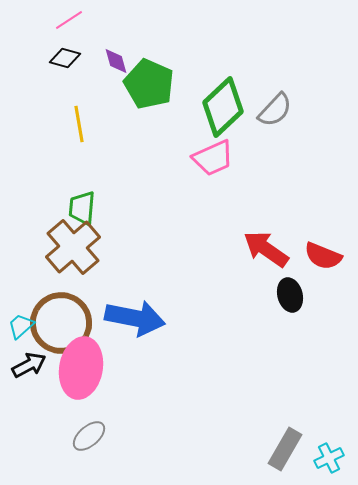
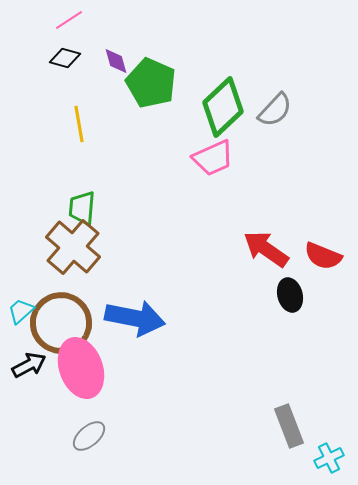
green pentagon: moved 2 px right, 1 px up
brown cross: rotated 8 degrees counterclockwise
cyan trapezoid: moved 15 px up
pink ellipse: rotated 30 degrees counterclockwise
gray rectangle: moved 4 px right, 23 px up; rotated 51 degrees counterclockwise
